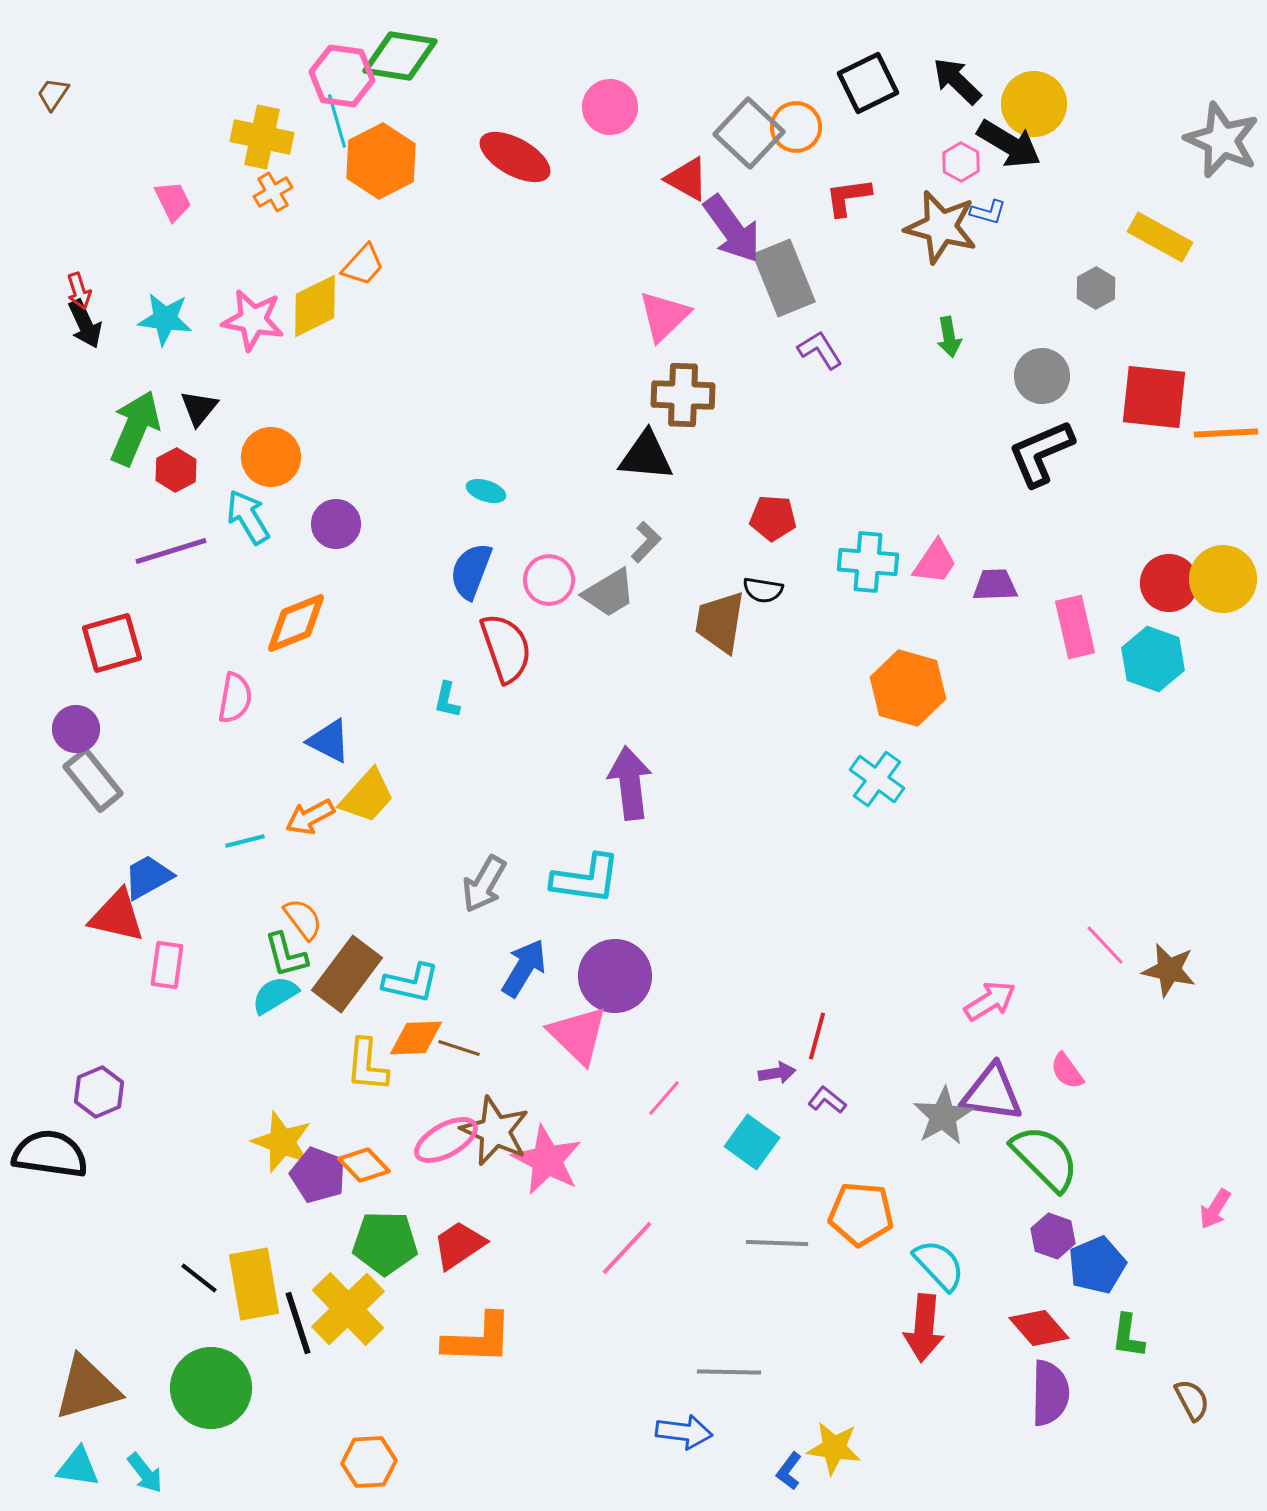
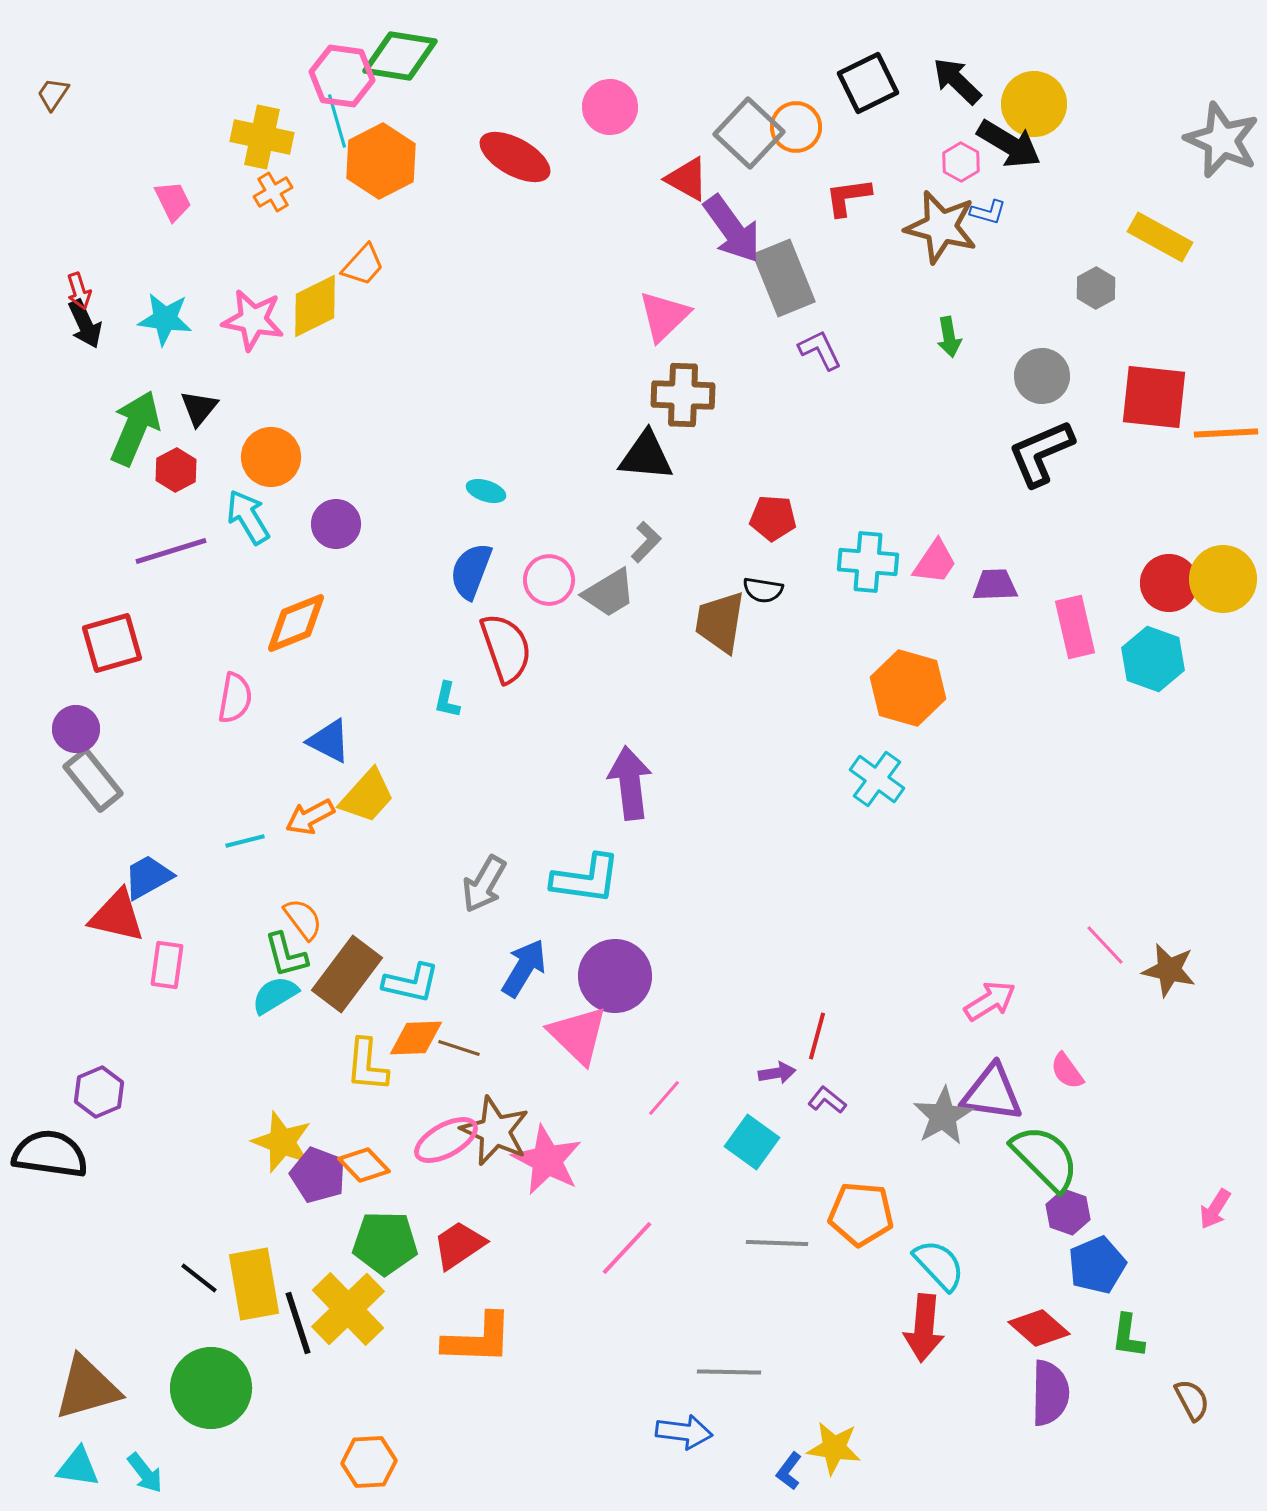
purple L-shape at (820, 350): rotated 6 degrees clockwise
purple hexagon at (1053, 1236): moved 15 px right, 24 px up
red diamond at (1039, 1328): rotated 8 degrees counterclockwise
